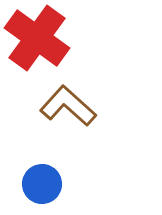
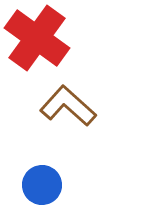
blue circle: moved 1 px down
